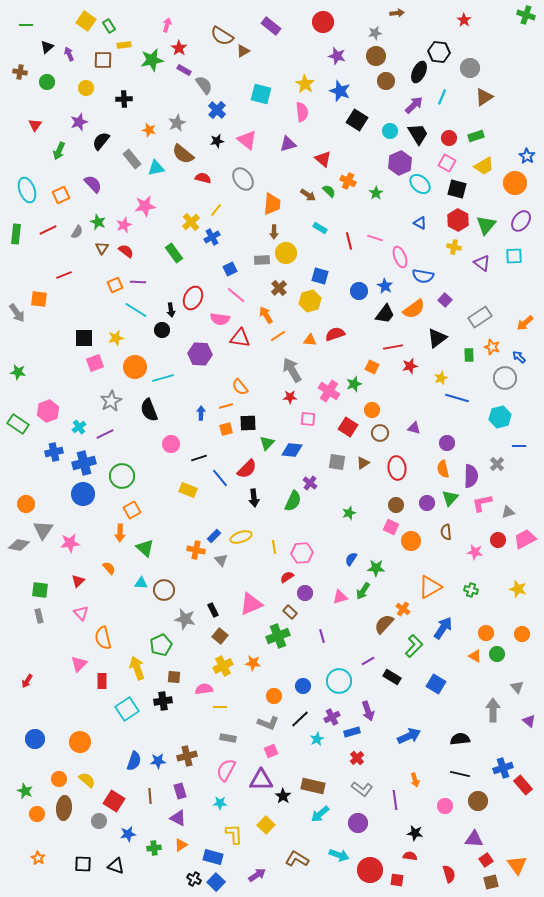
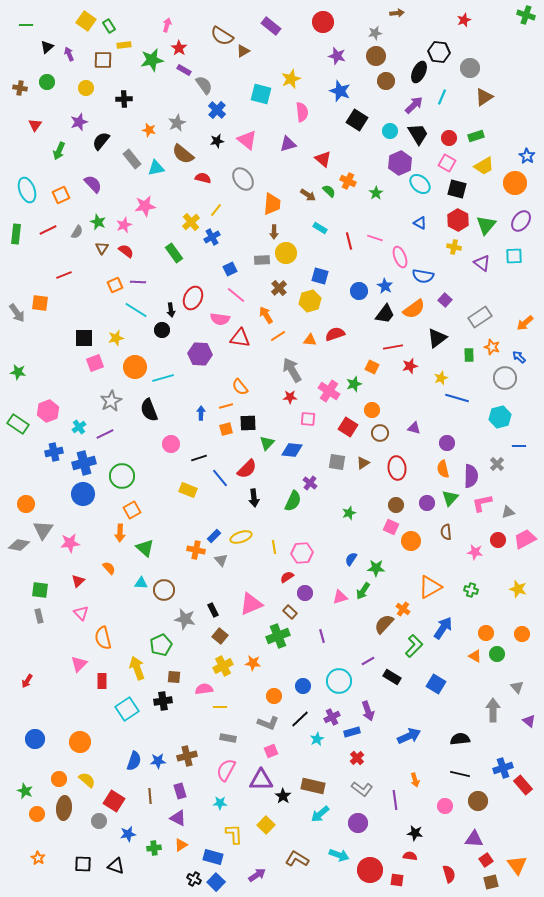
red star at (464, 20): rotated 16 degrees clockwise
brown cross at (20, 72): moved 16 px down
yellow star at (305, 84): moved 14 px left, 5 px up; rotated 18 degrees clockwise
orange square at (39, 299): moved 1 px right, 4 px down
